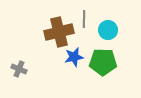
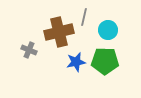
gray line: moved 2 px up; rotated 12 degrees clockwise
blue star: moved 2 px right, 5 px down
green pentagon: moved 2 px right, 1 px up
gray cross: moved 10 px right, 19 px up
